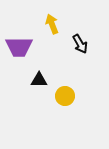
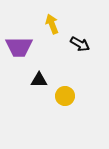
black arrow: rotated 30 degrees counterclockwise
